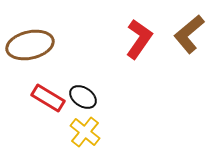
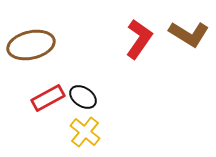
brown L-shape: rotated 108 degrees counterclockwise
brown ellipse: moved 1 px right
red rectangle: rotated 60 degrees counterclockwise
